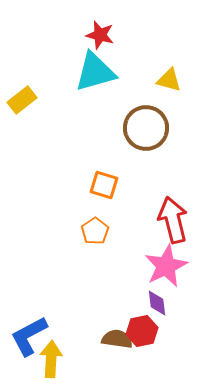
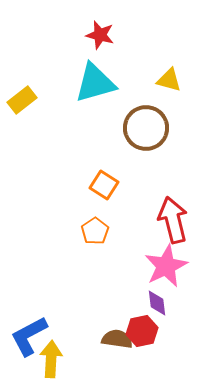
cyan triangle: moved 11 px down
orange square: rotated 16 degrees clockwise
